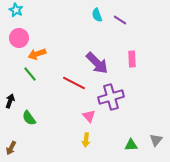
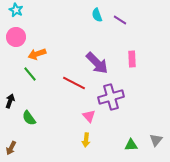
pink circle: moved 3 px left, 1 px up
